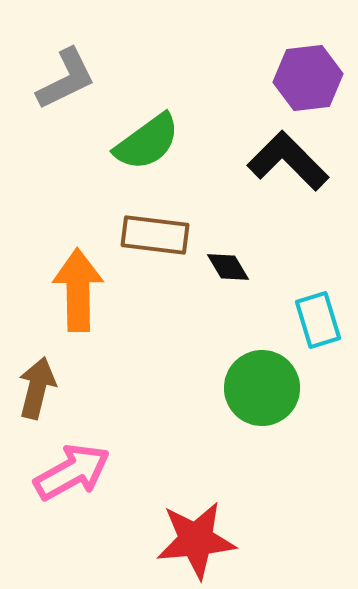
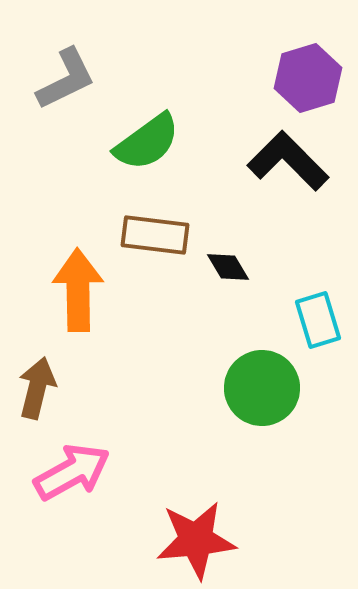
purple hexagon: rotated 10 degrees counterclockwise
